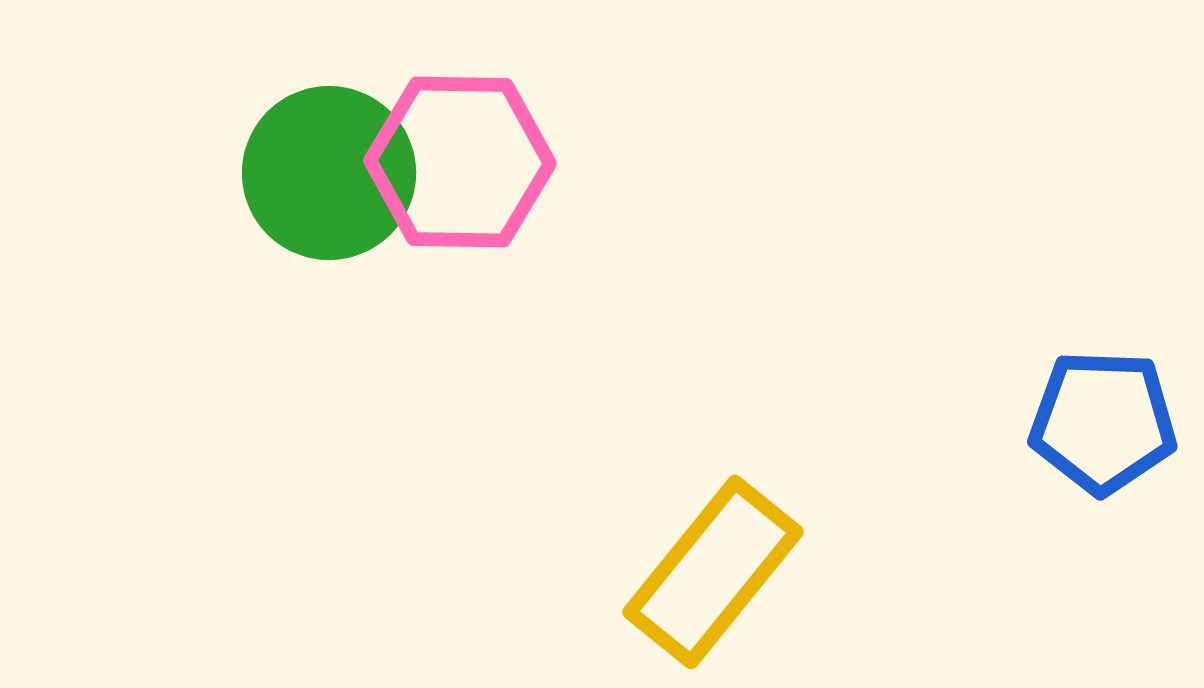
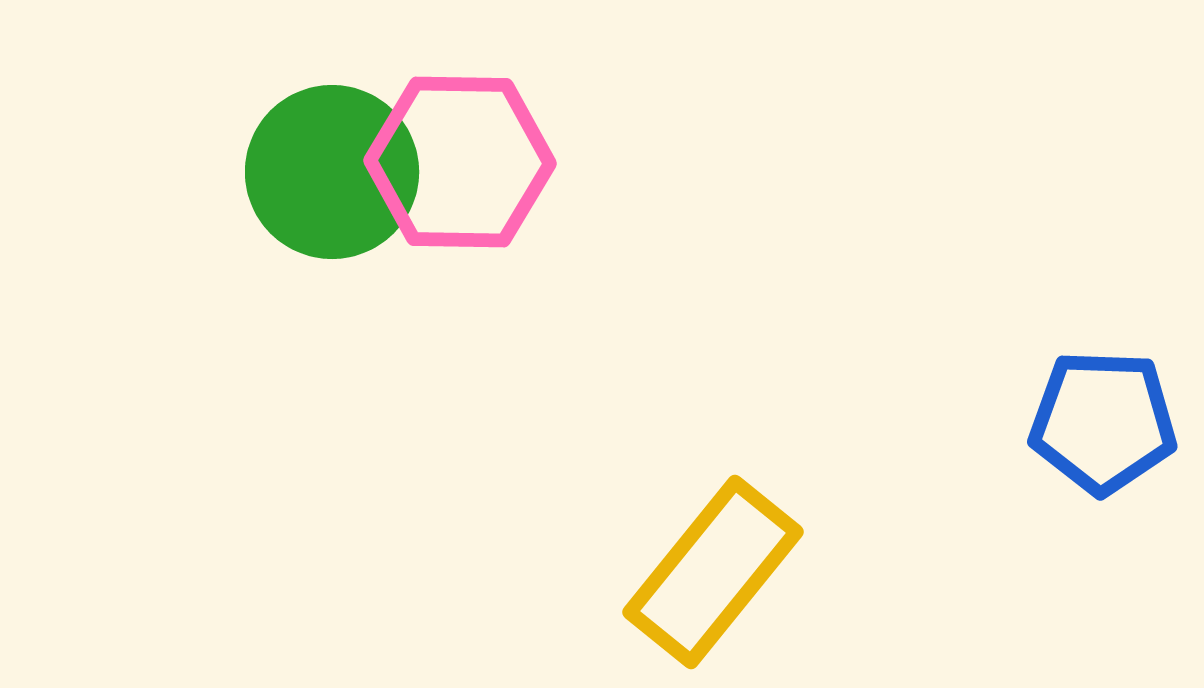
green circle: moved 3 px right, 1 px up
